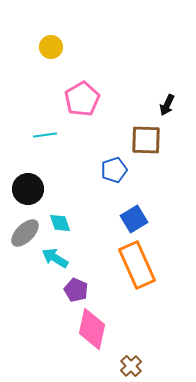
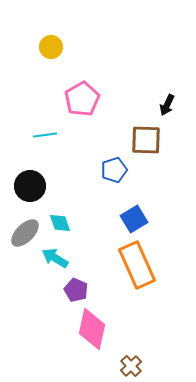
black circle: moved 2 px right, 3 px up
